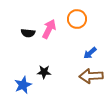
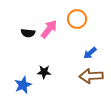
pink arrow: rotated 12 degrees clockwise
